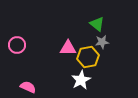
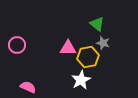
gray star: moved 1 px right, 1 px down; rotated 24 degrees clockwise
